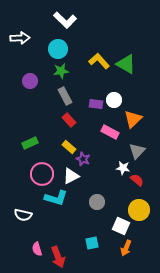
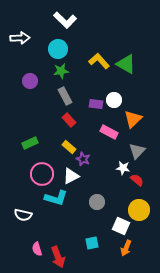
pink rectangle: moved 1 px left
